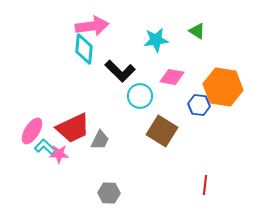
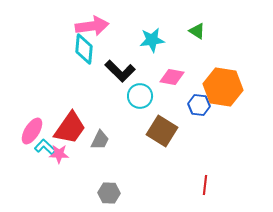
cyan star: moved 4 px left
red trapezoid: moved 3 px left; rotated 30 degrees counterclockwise
